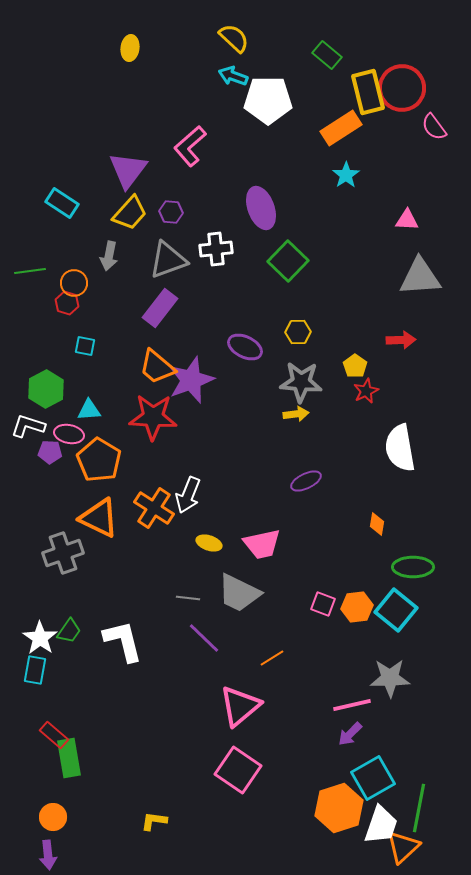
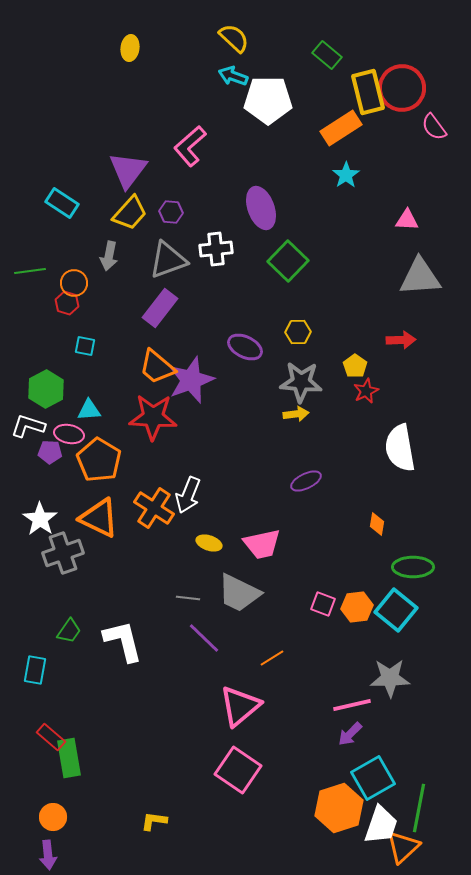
white star at (40, 638): moved 119 px up
red rectangle at (54, 735): moved 3 px left, 2 px down
